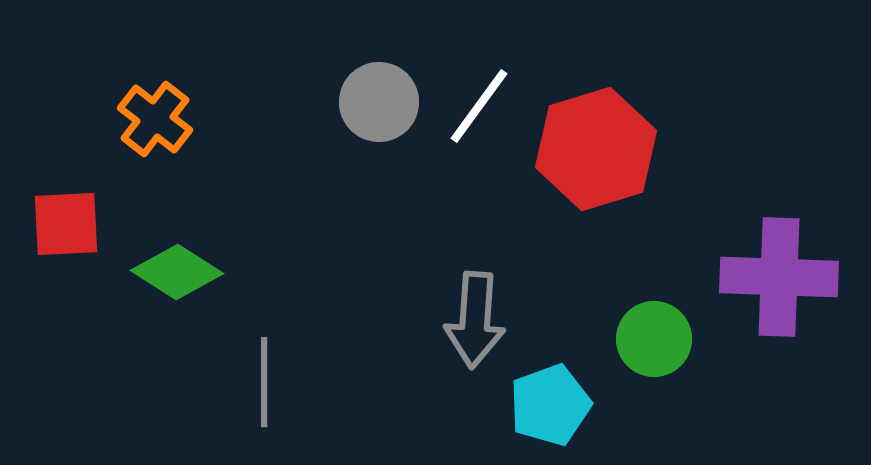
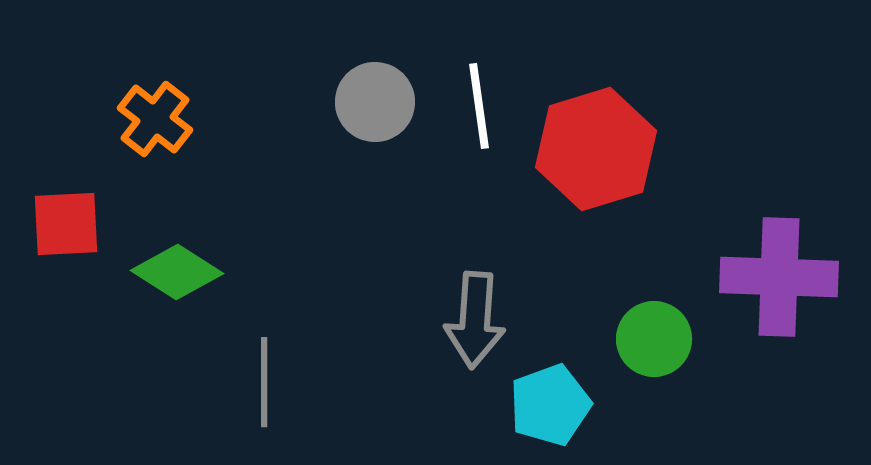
gray circle: moved 4 px left
white line: rotated 44 degrees counterclockwise
